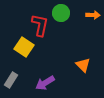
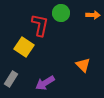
gray rectangle: moved 1 px up
